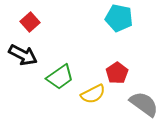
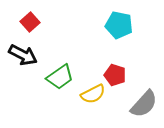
cyan pentagon: moved 7 px down
red pentagon: moved 2 px left, 2 px down; rotated 20 degrees counterclockwise
gray semicircle: rotated 96 degrees clockwise
